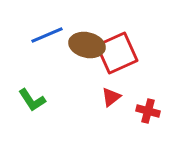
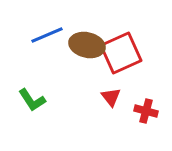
red square: moved 4 px right
red triangle: rotated 30 degrees counterclockwise
red cross: moved 2 px left
